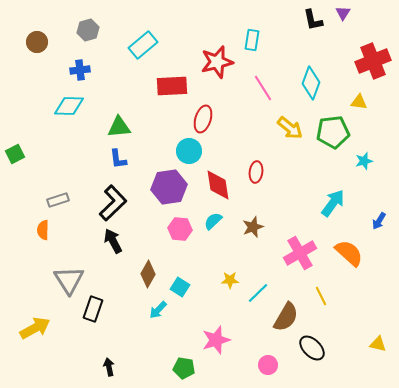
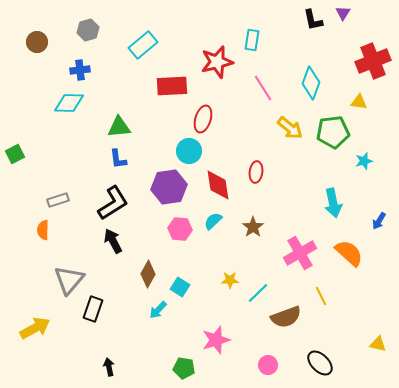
cyan diamond at (69, 106): moved 3 px up
black L-shape at (113, 203): rotated 12 degrees clockwise
cyan arrow at (333, 203): rotated 132 degrees clockwise
brown star at (253, 227): rotated 15 degrees counterclockwise
gray triangle at (69, 280): rotated 12 degrees clockwise
brown semicircle at (286, 317): rotated 40 degrees clockwise
black ellipse at (312, 348): moved 8 px right, 15 px down
